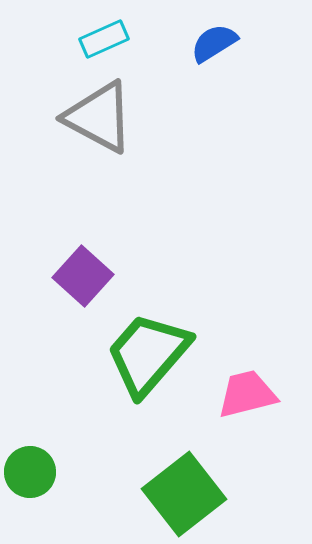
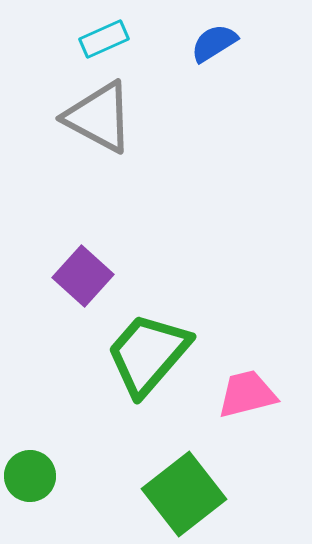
green circle: moved 4 px down
